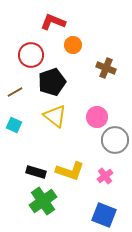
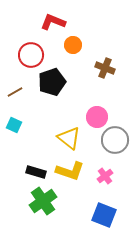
brown cross: moved 1 px left
yellow triangle: moved 14 px right, 22 px down
